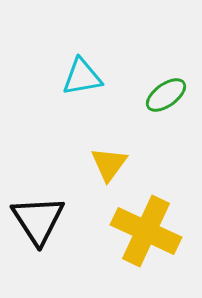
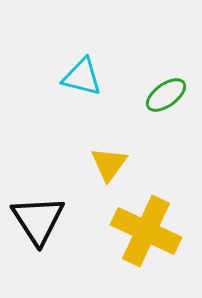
cyan triangle: rotated 24 degrees clockwise
